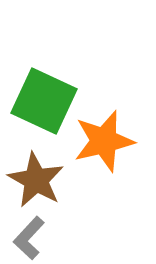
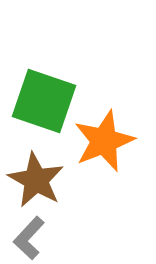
green square: rotated 6 degrees counterclockwise
orange star: rotated 8 degrees counterclockwise
